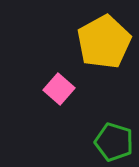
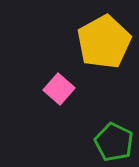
green pentagon: rotated 9 degrees clockwise
